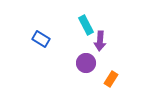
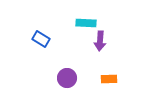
cyan rectangle: moved 2 px up; rotated 60 degrees counterclockwise
purple circle: moved 19 px left, 15 px down
orange rectangle: moved 2 px left; rotated 56 degrees clockwise
